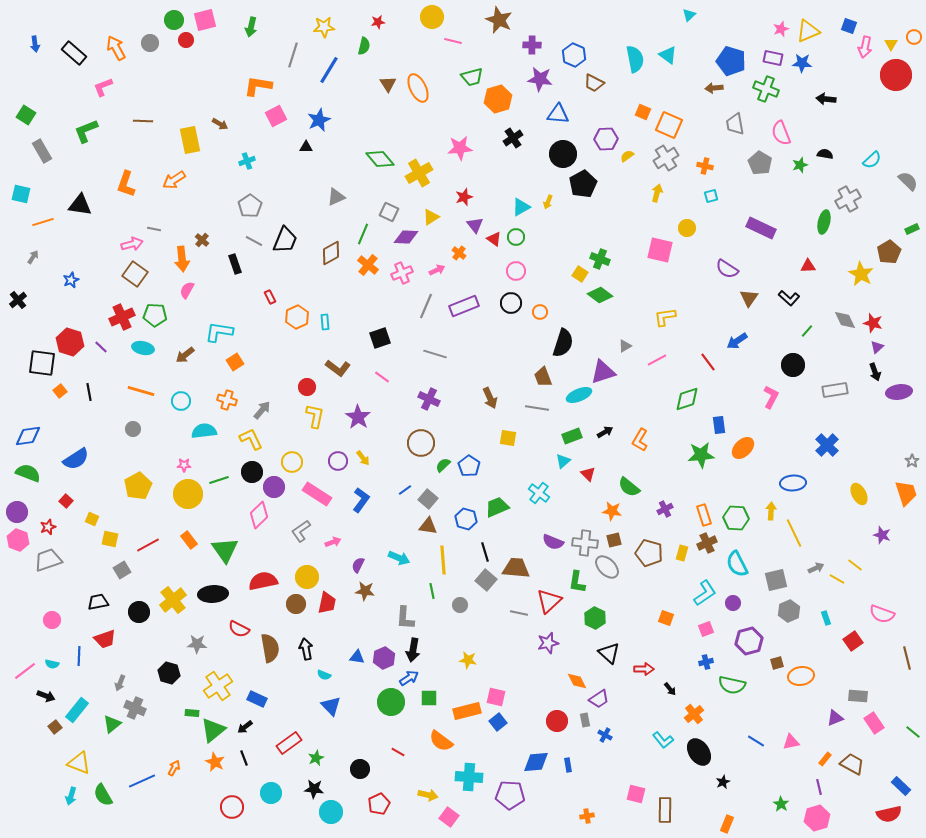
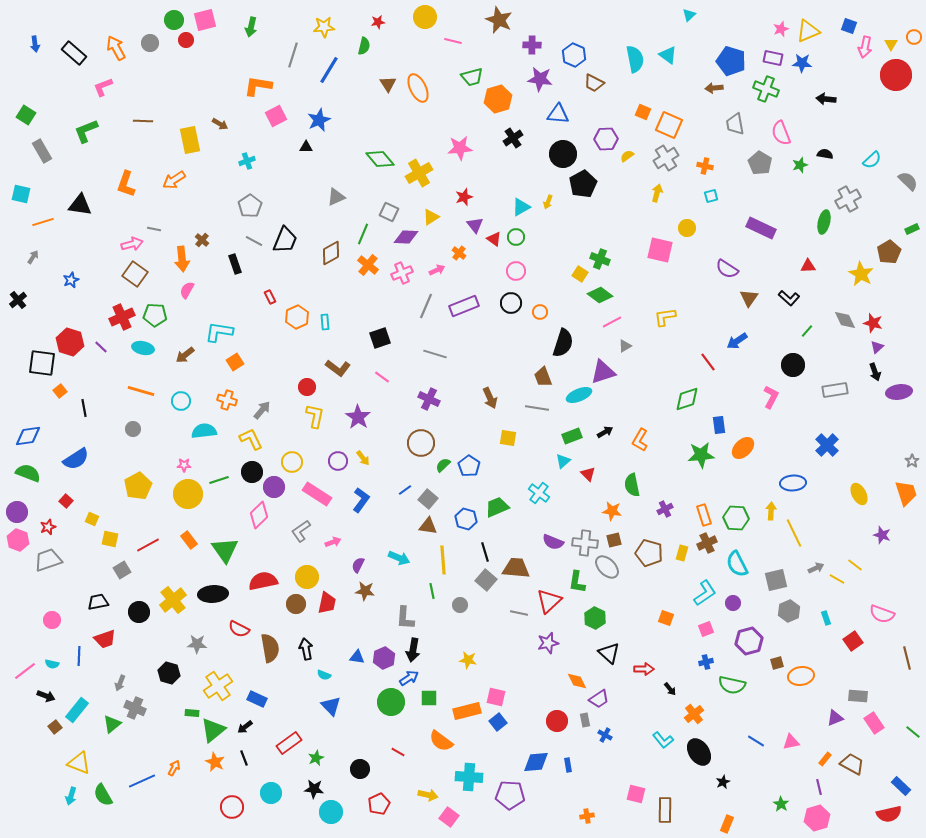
yellow circle at (432, 17): moved 7 px left
pink line at (657, 360): moved 45 px left, 38 px up
black line at (89, 392): moved 5 px left, 16 px down
green semicircle at (629, 487): moved 3 px right, 2 px up; rotated 40 degrees clockwise
